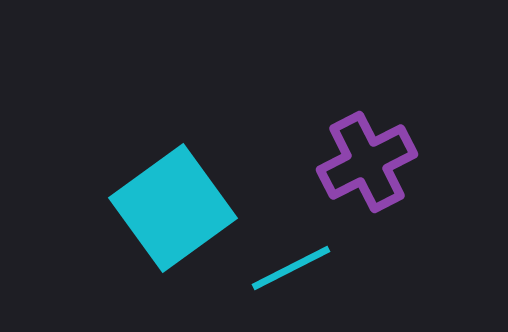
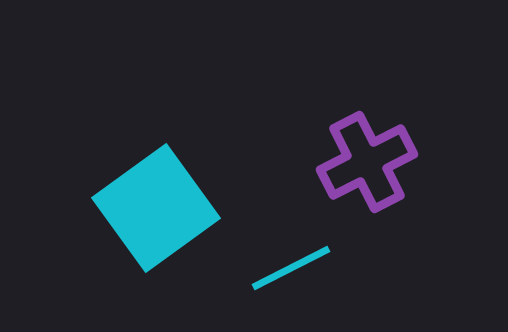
cyan square: moved 17 px left
